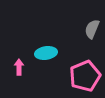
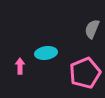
pink arrow: moved 1 px right, 1 px up
pink pentagon: moved 3 px up
